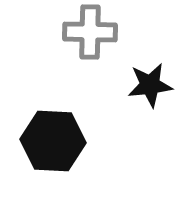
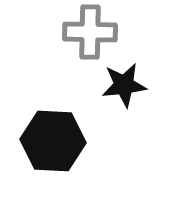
black star: moved 26 px left
